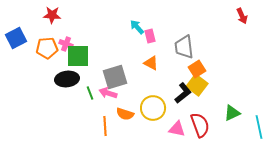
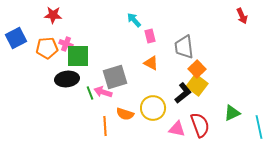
red star: moved 1 px right
cyan arrow: moved 3 px left, 7 px up
orange square: rotated 12 degrees counterclockwise
pink arrow: moved 5 px left, 1 px up
